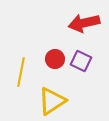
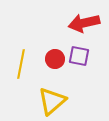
purple square: moved 2 px left, 5 px up; rotated 15 degrees counterclockwise
yellow line: moved 8 px up
yellow triangle: rotated 8 degrees counterclockwise
